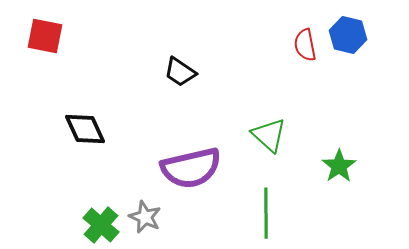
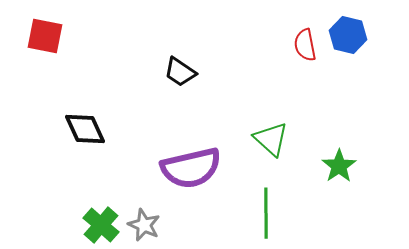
green triangle: moved 2 px right, 4 px down
gray star: moved 1 px left, 8 px down
